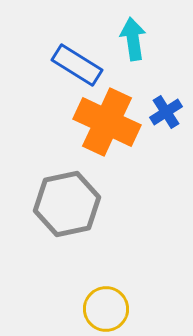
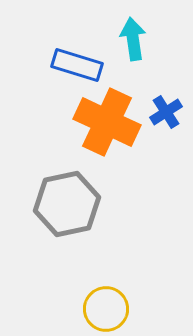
blue rectangle: rotated 15 degrees counterclockwise
